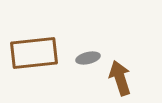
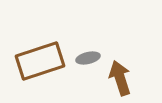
brown rectangle: moved 6 px right, 8 px down; rotated 12 degrees counterclockwise
